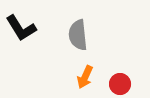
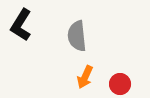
black L-shape: moved 3 px up; rotated 64 degrees clockwise
gray semicircle: moved 1 px left, 1 px down
